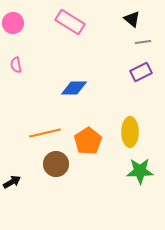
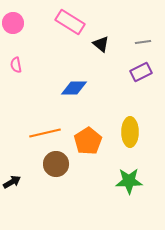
black triangle: moved 31 px left, 25 px down
green star: moved 11 px left, 10 px down
